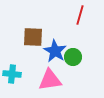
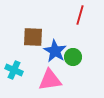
cyan cross: moved 2 px right, 4 px up; rotated 18 degrees clockwise
